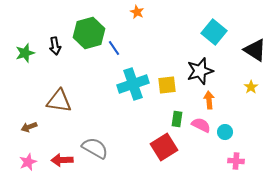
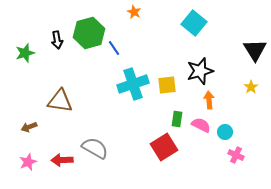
orange star: moved 3 px left
cyan square: moved 20 px left, 9 px up
black arrow: moved 2 px right, 6 px up
black triangle: rotated 25 degrees clockwise
brown triangle: moved 1 px right
pink cross: moved 6 px up; rotated 21 degrees clockwise
